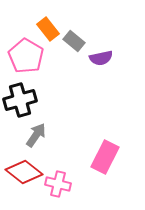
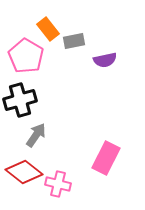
gray rectangle: rotated 50 degrees counterclockwise
purple semicircle: moved 4 px right, 2 px down
pink rectangle: moved 1 px right, 1 px down
